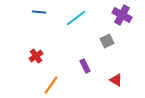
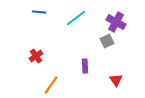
purple cross: moved 6 px left, 7 px down
purple rectangle: rotated 24 degrees clockwise
red triangle: rotated 24 degrees clockwise
